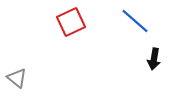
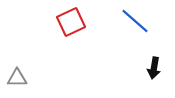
black arrow: moved 9 px down
gray triangle: rotated 40 degrees counterclockwise
